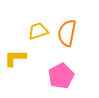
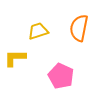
orange semicircle: moved 12 px right, 5 px up
pink pentagon: rotated 20 degrees counterclockwise
